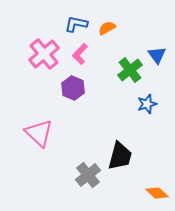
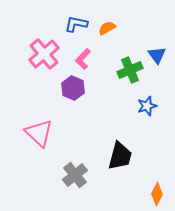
pink L-shape: moved 3 px right, 5 px down
green cross: rotated 15 degrees clockwise
blue star: moved 2 px down
gray cross: moved 13 px left
orange diamond: moved 1 px down; rotated 75 degrees clockwise
